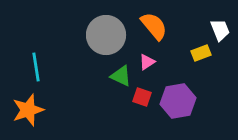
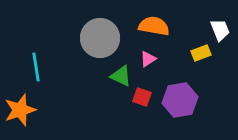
orange semicircle: rotated 40 degrees counterclockwise
gray circle: moved 6 px left, 3 px down
pink triangle: moved 1 px right, 3 px up
purple hexagon: moved 2 px right, 1 px up
orange star: moved 8 px left
